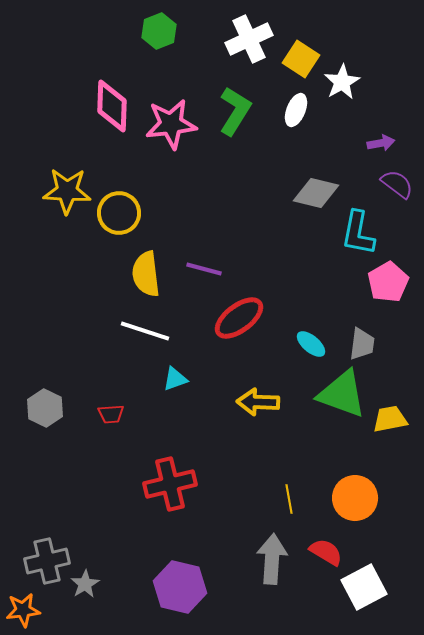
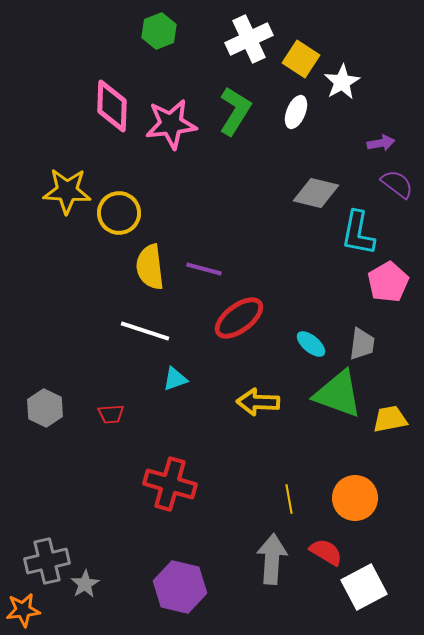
white ellipse: moved 2 px down
yellow semicircle: moved 4 px right, 7 px up
green triangle: moved 4 px left
red cross: rotated 30 degrees clockwise
